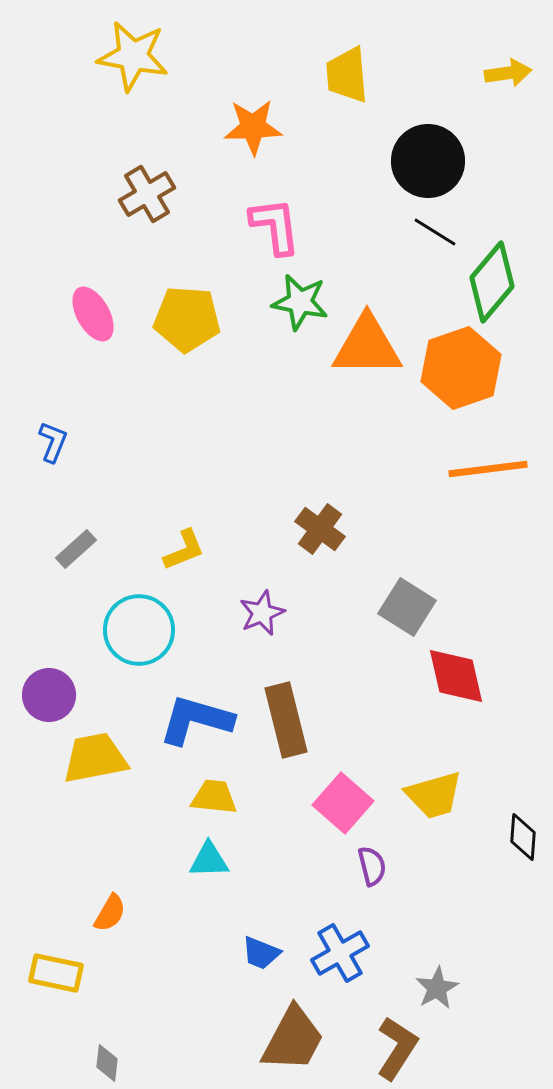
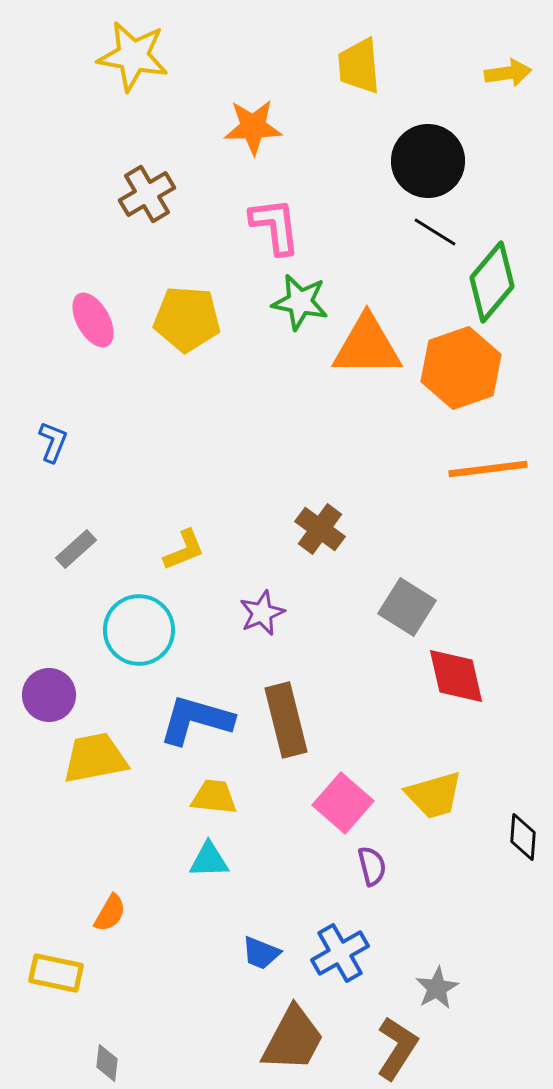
yellow trapezoid at (347, 75): moved 12 px right, 9 px up
pink ellipse at (93, 314): moved 6 px down
